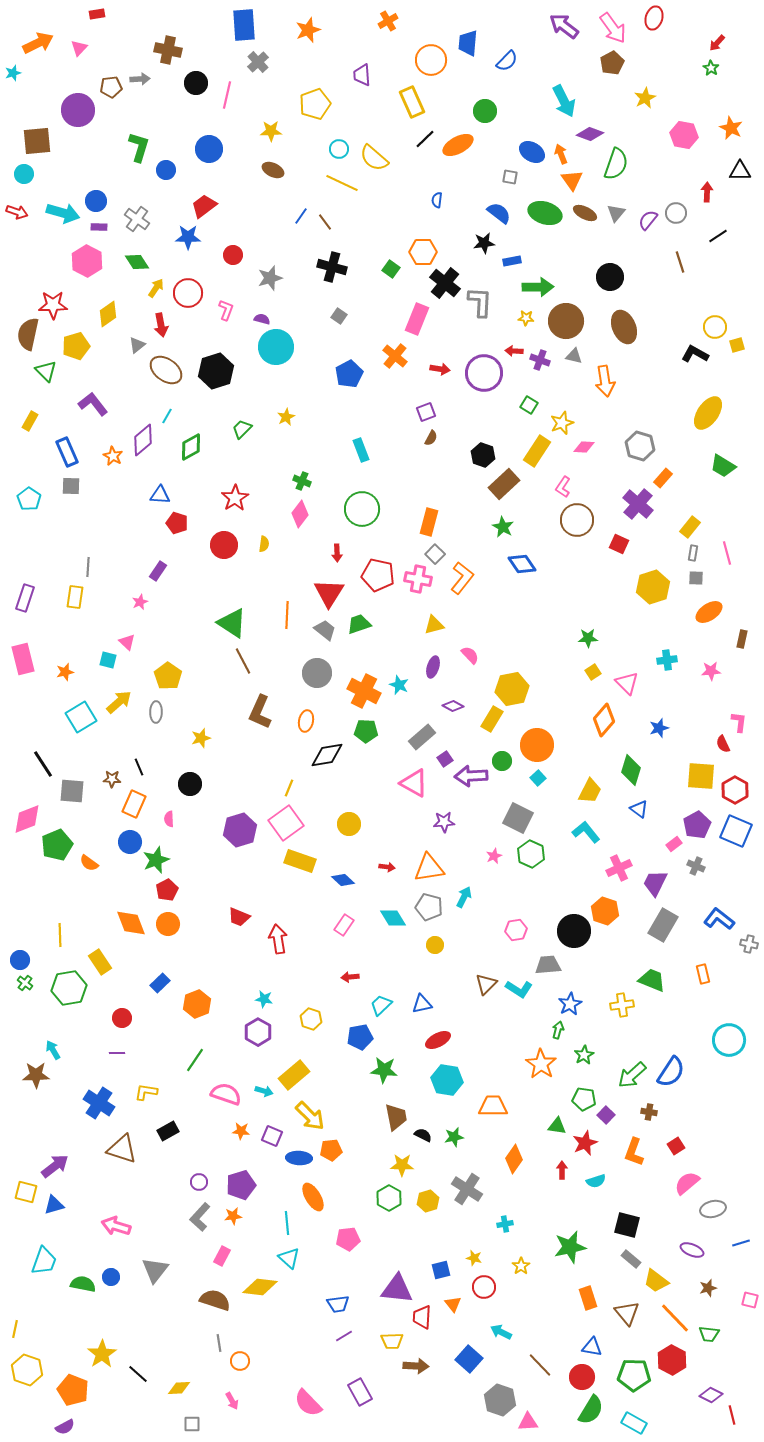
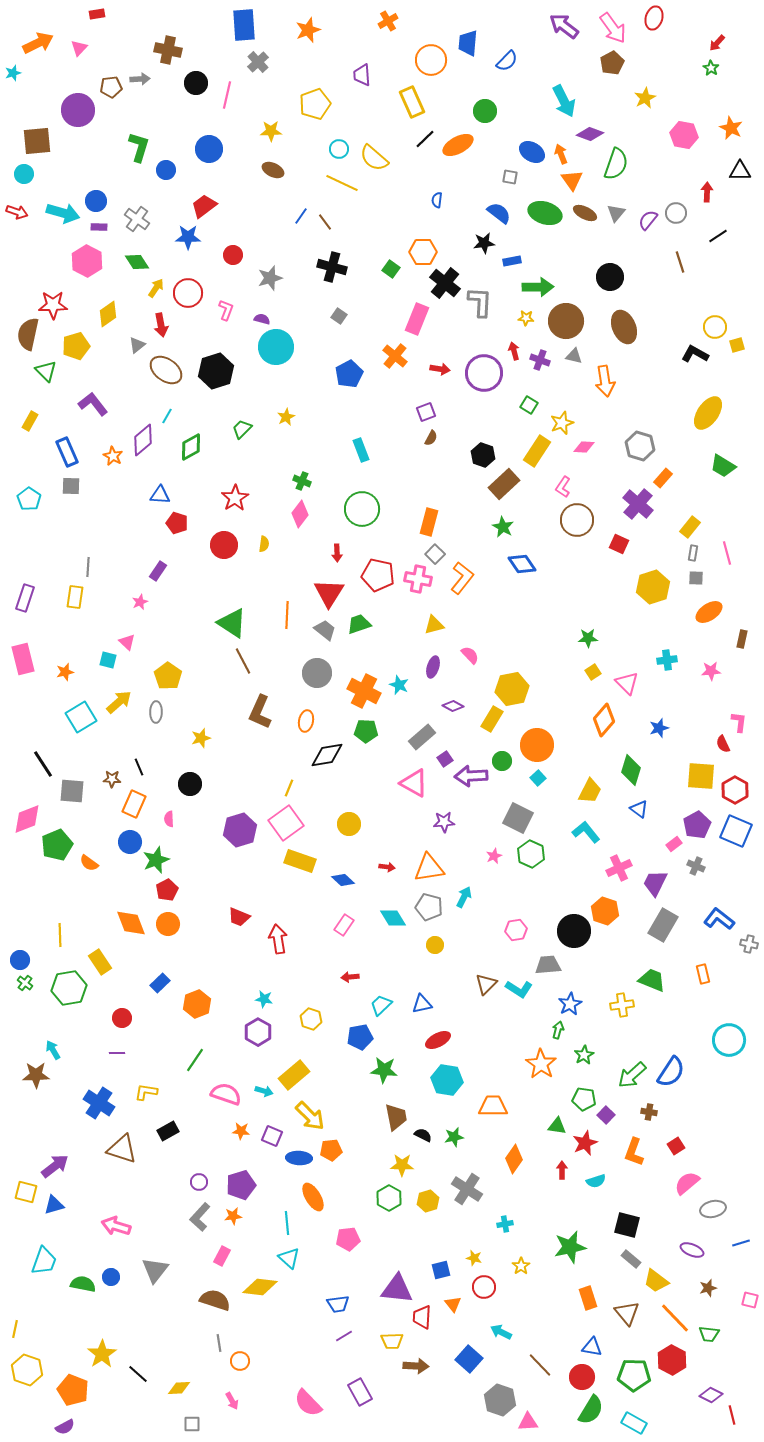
red arrow at (514, 351): rotated 72 degrees clockwise
